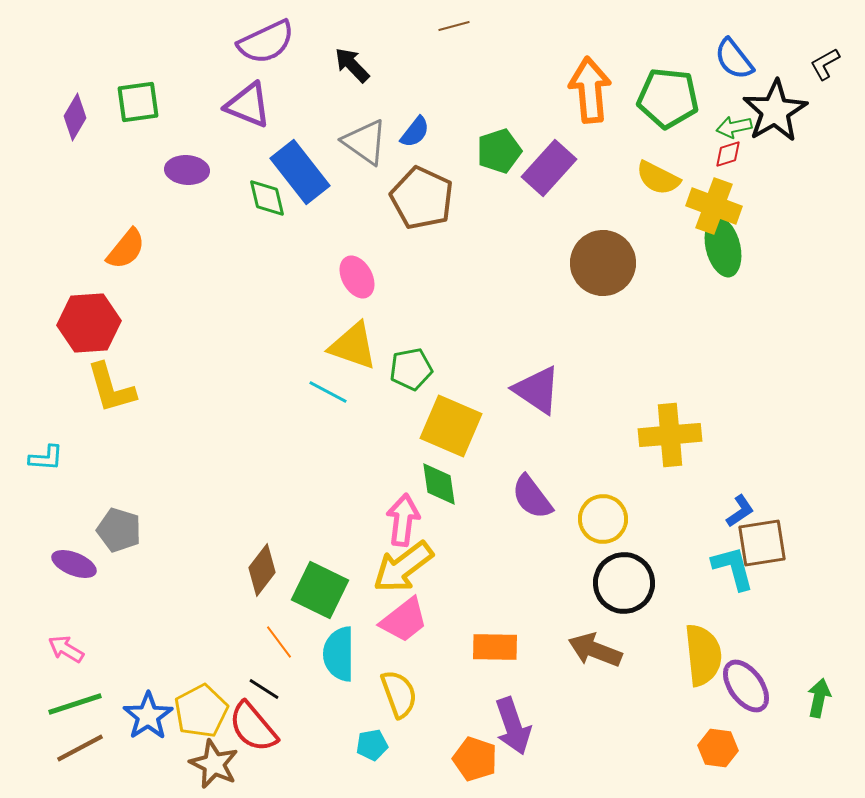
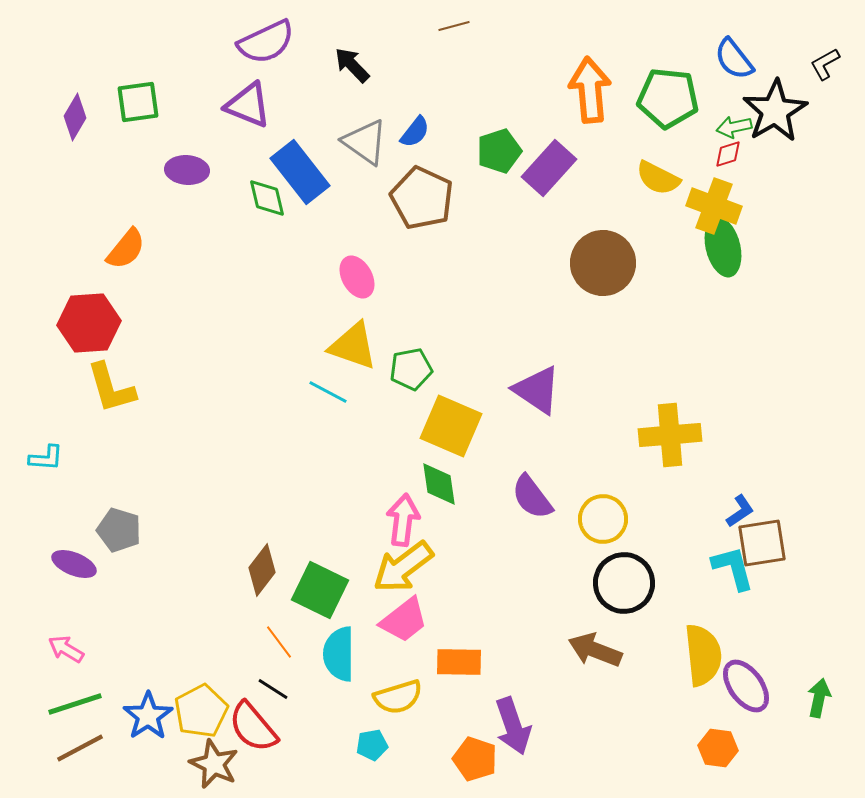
orange rectangle at (495, 647): moved 36 px left, 15 px down
black line at (264, 689): moved 9 px right
yellow semicircle at (399, 694): moved 1 px left, 3 px down; rotated 93 degrees clockwise
